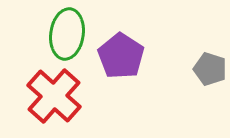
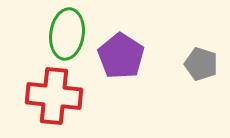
gray pentagon: moved 9 px left, 5 px up
red cross: rotated 36 degrees counterclockwise
